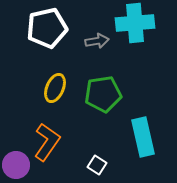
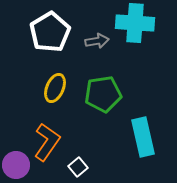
cyan cross: rotated 9 degrees clockwise
white pentagon: moved 3 px right, 4 px down; rotated 18 degrees counterclockwise
white square: moved 19 px left, 2 px down; rotated 18 degrees clockwise
